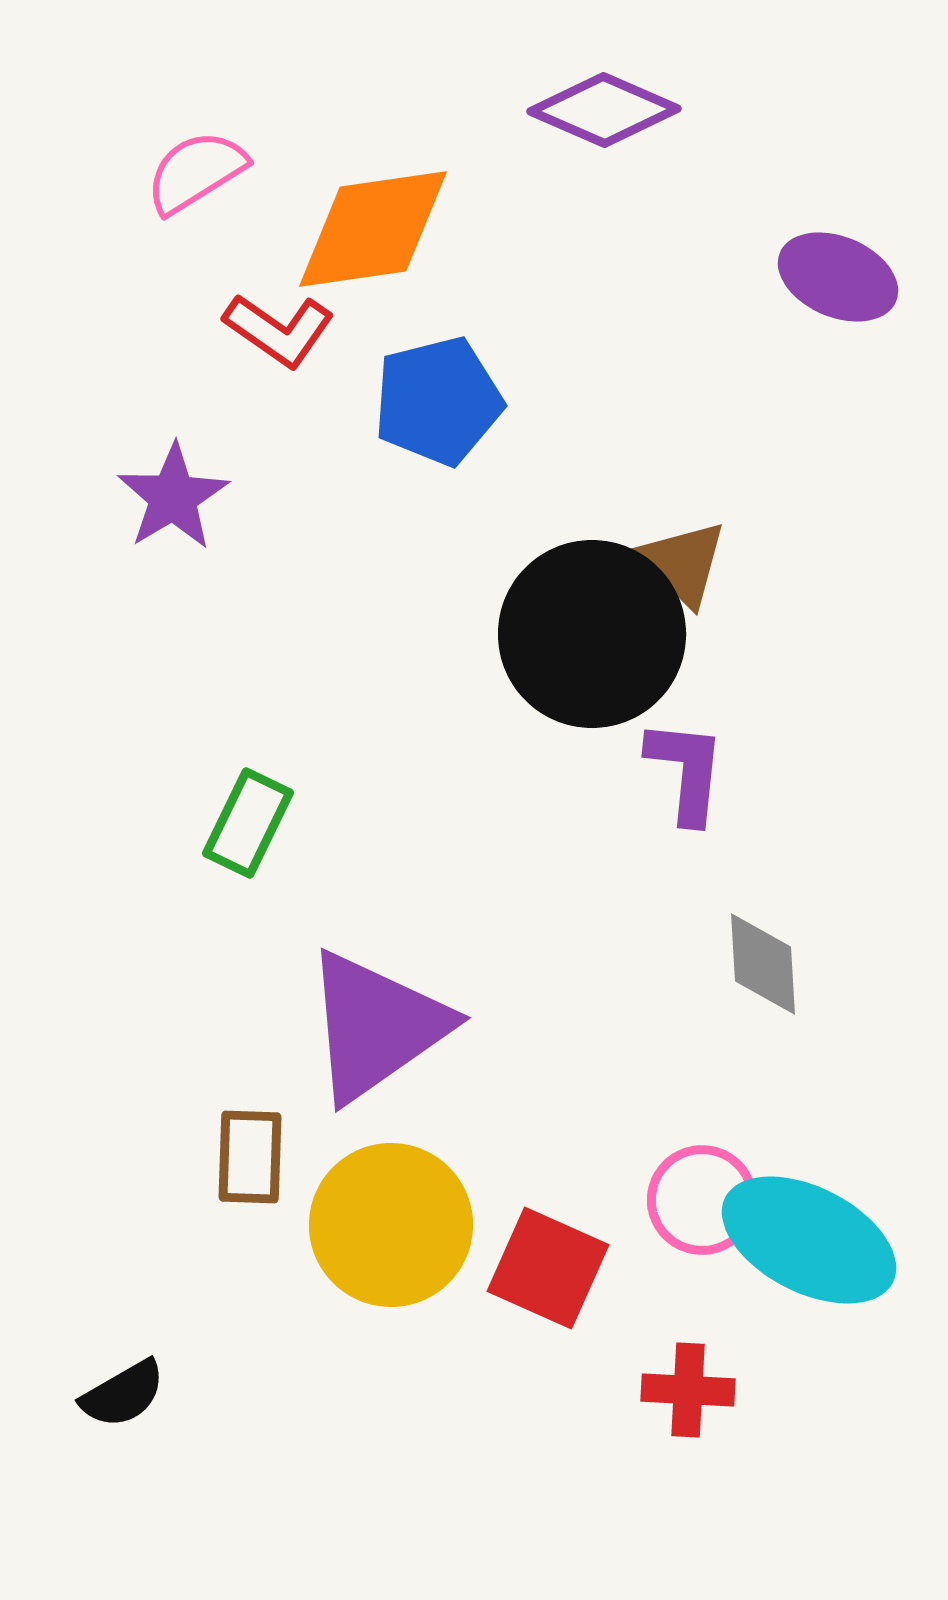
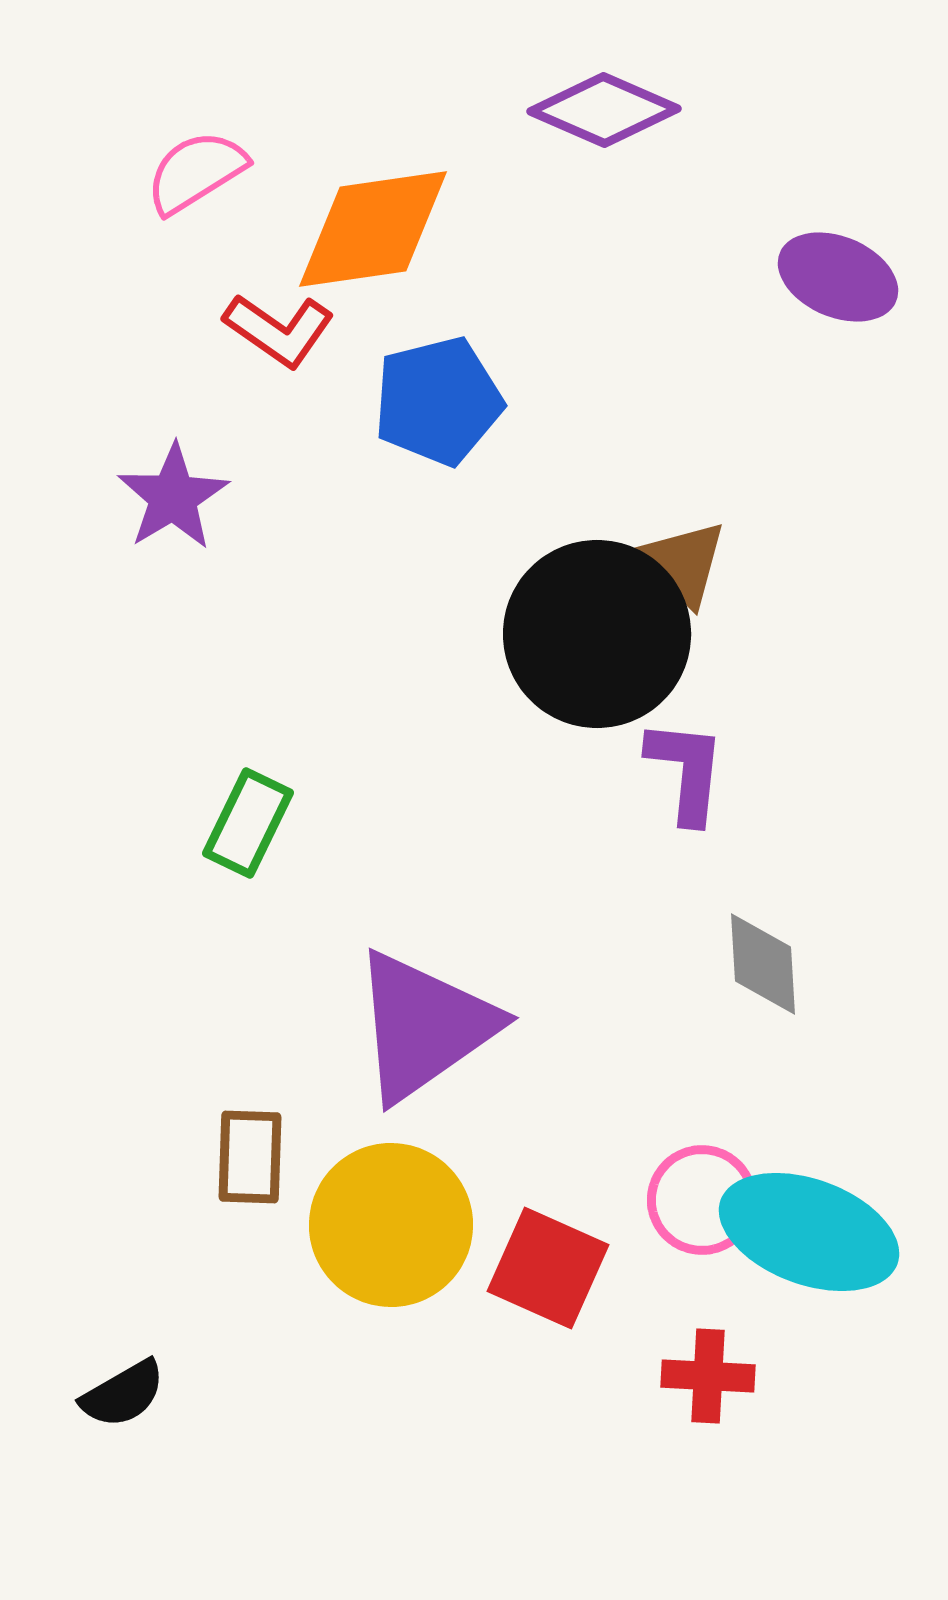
black circle: moved 5 px right
purple triangle: moved 48 px right
cyan ellipse: moved 8 px up; rotated 7 degrees counterclockwise
red cross: moved 20 px right, 14 px up
